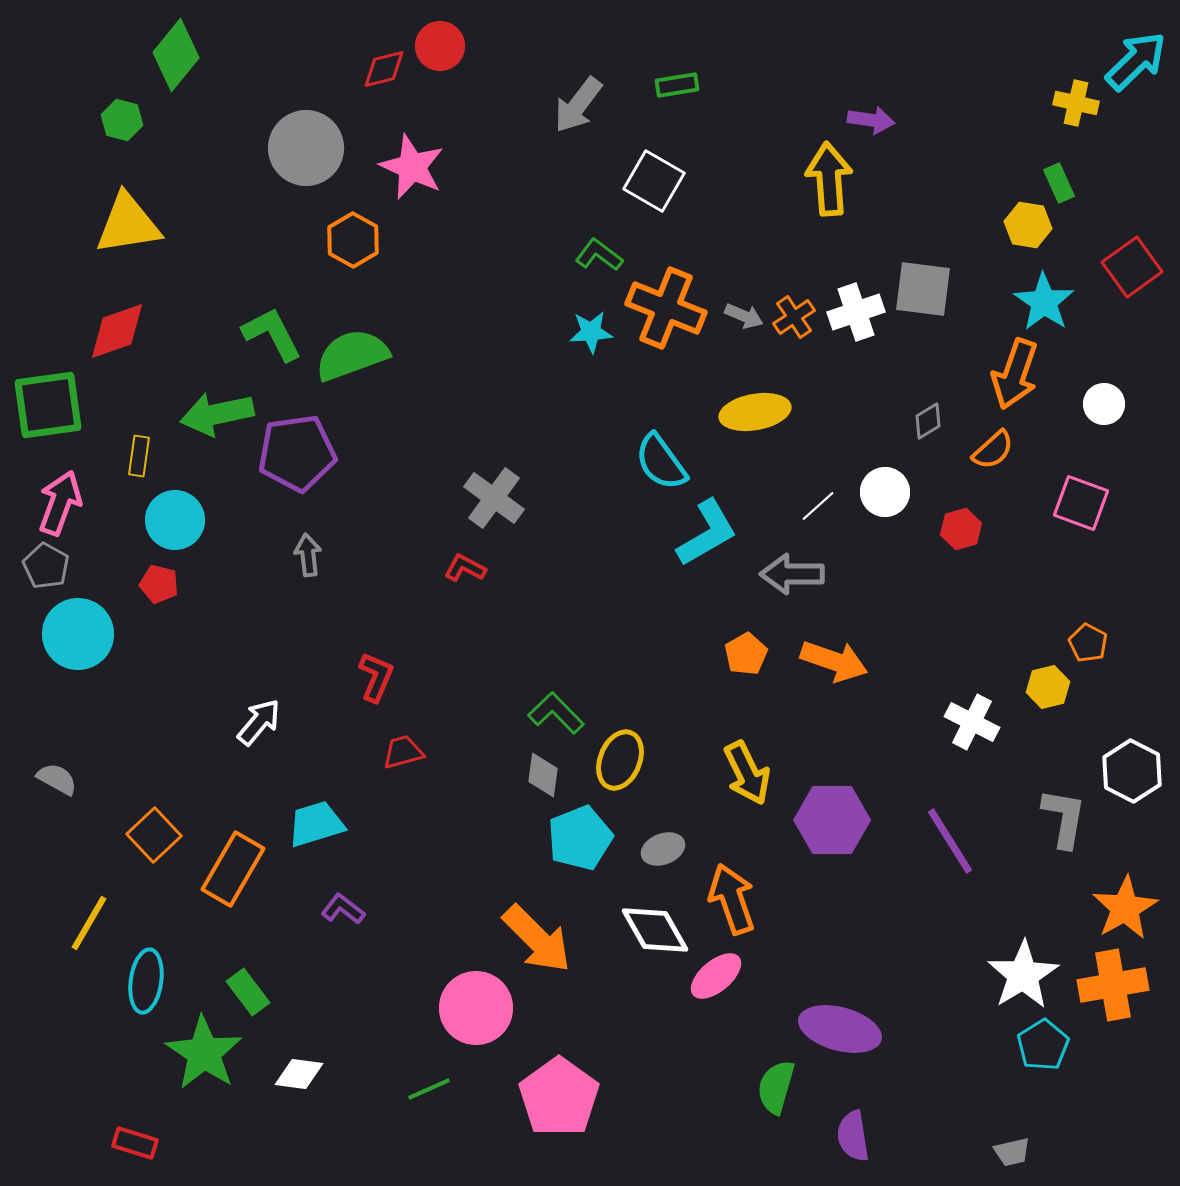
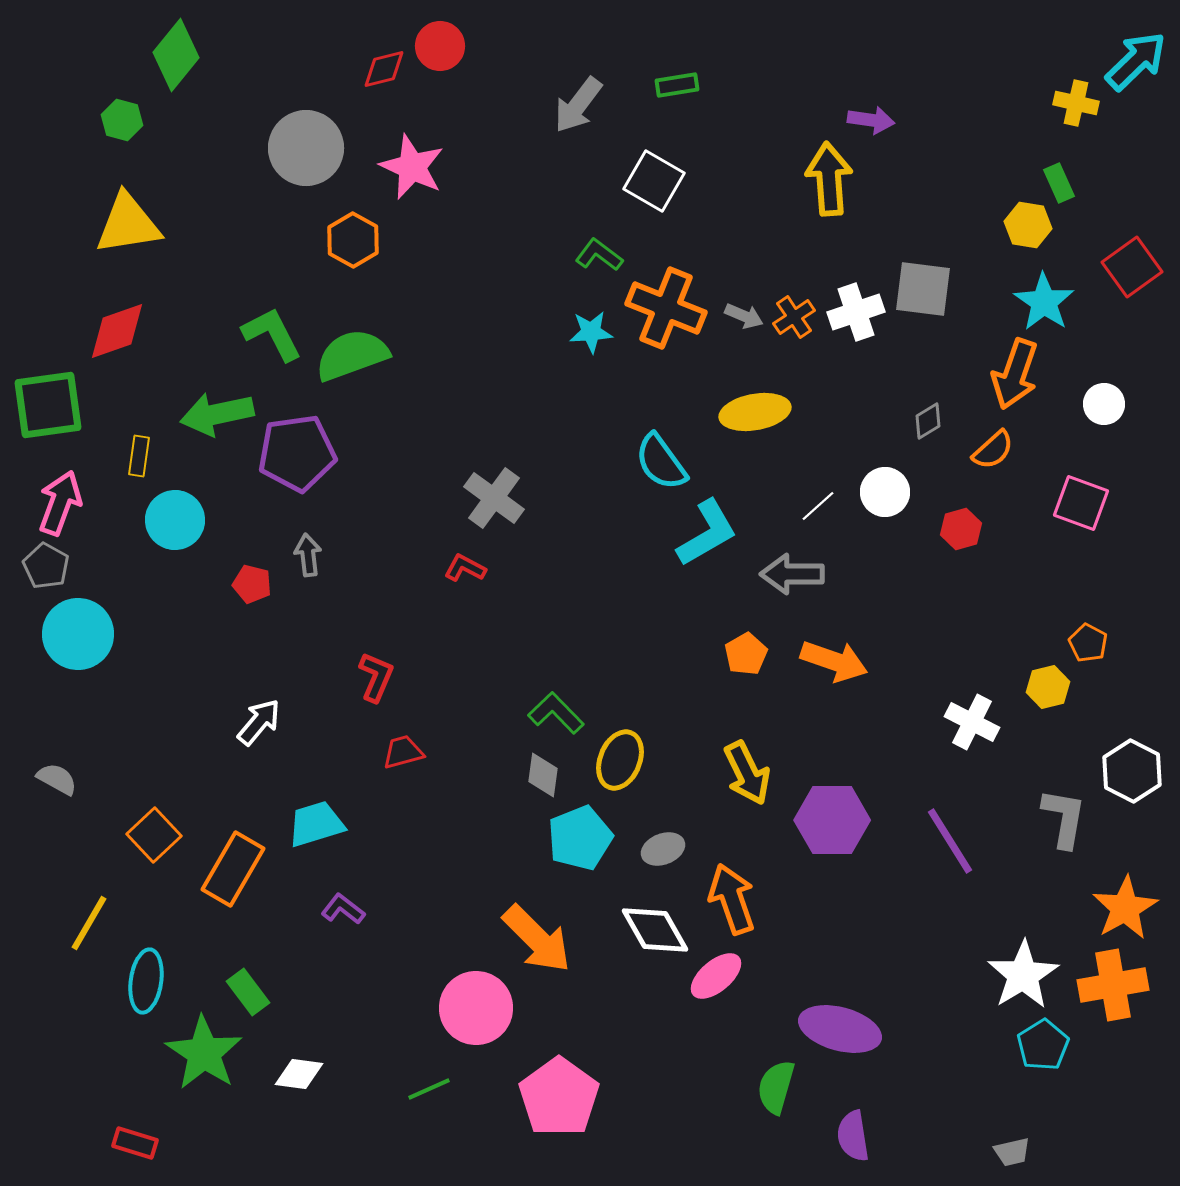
red pentagon at (159, 584): moved 93 px right
